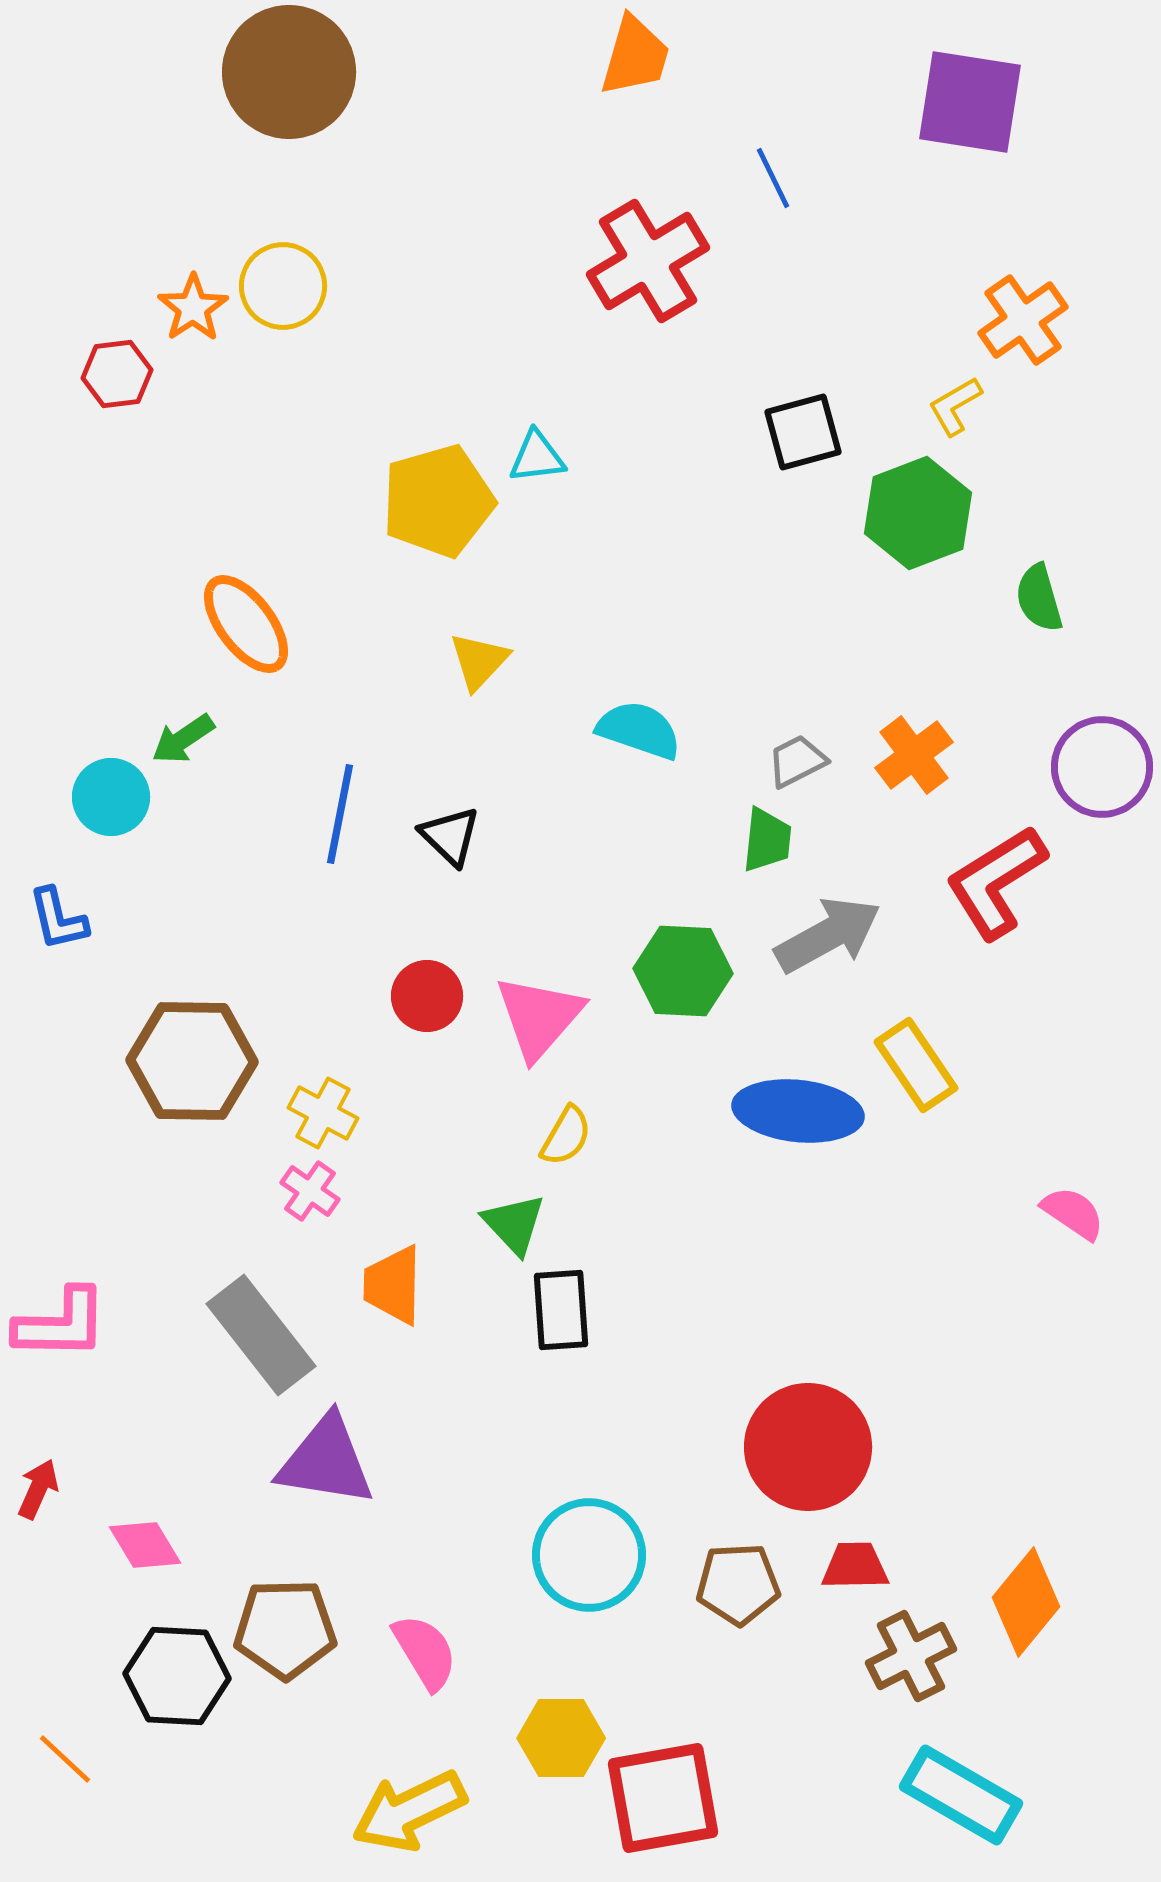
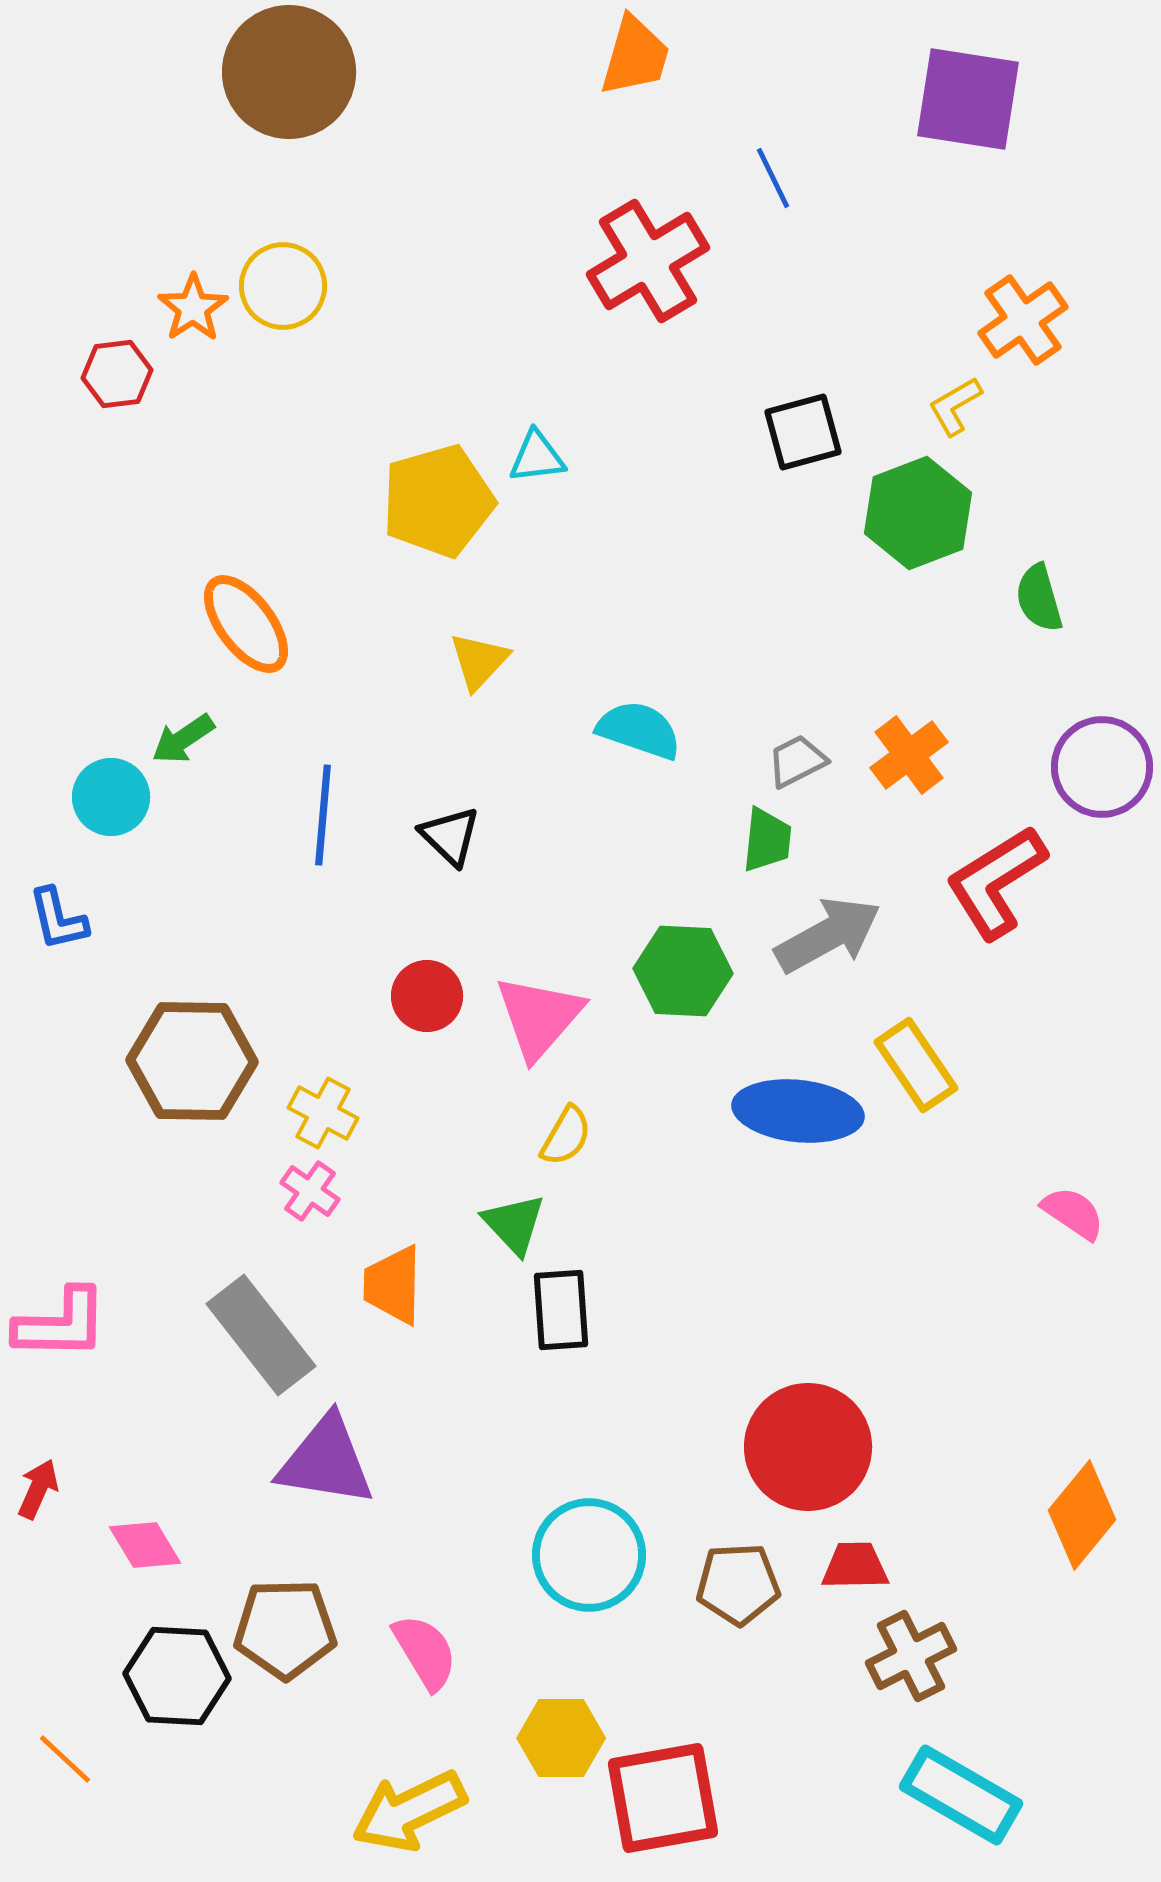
purple square at (970, 102): moved 2 px left, 3 px up
orange cross at (914, 755): moved 5 px left
blue line at (340, 814): moved 17 px left, 1 px down; rotated 6 degrees counterclockwise
orange diamond at (1026, 1602): moved 56 px right, 87 px up
